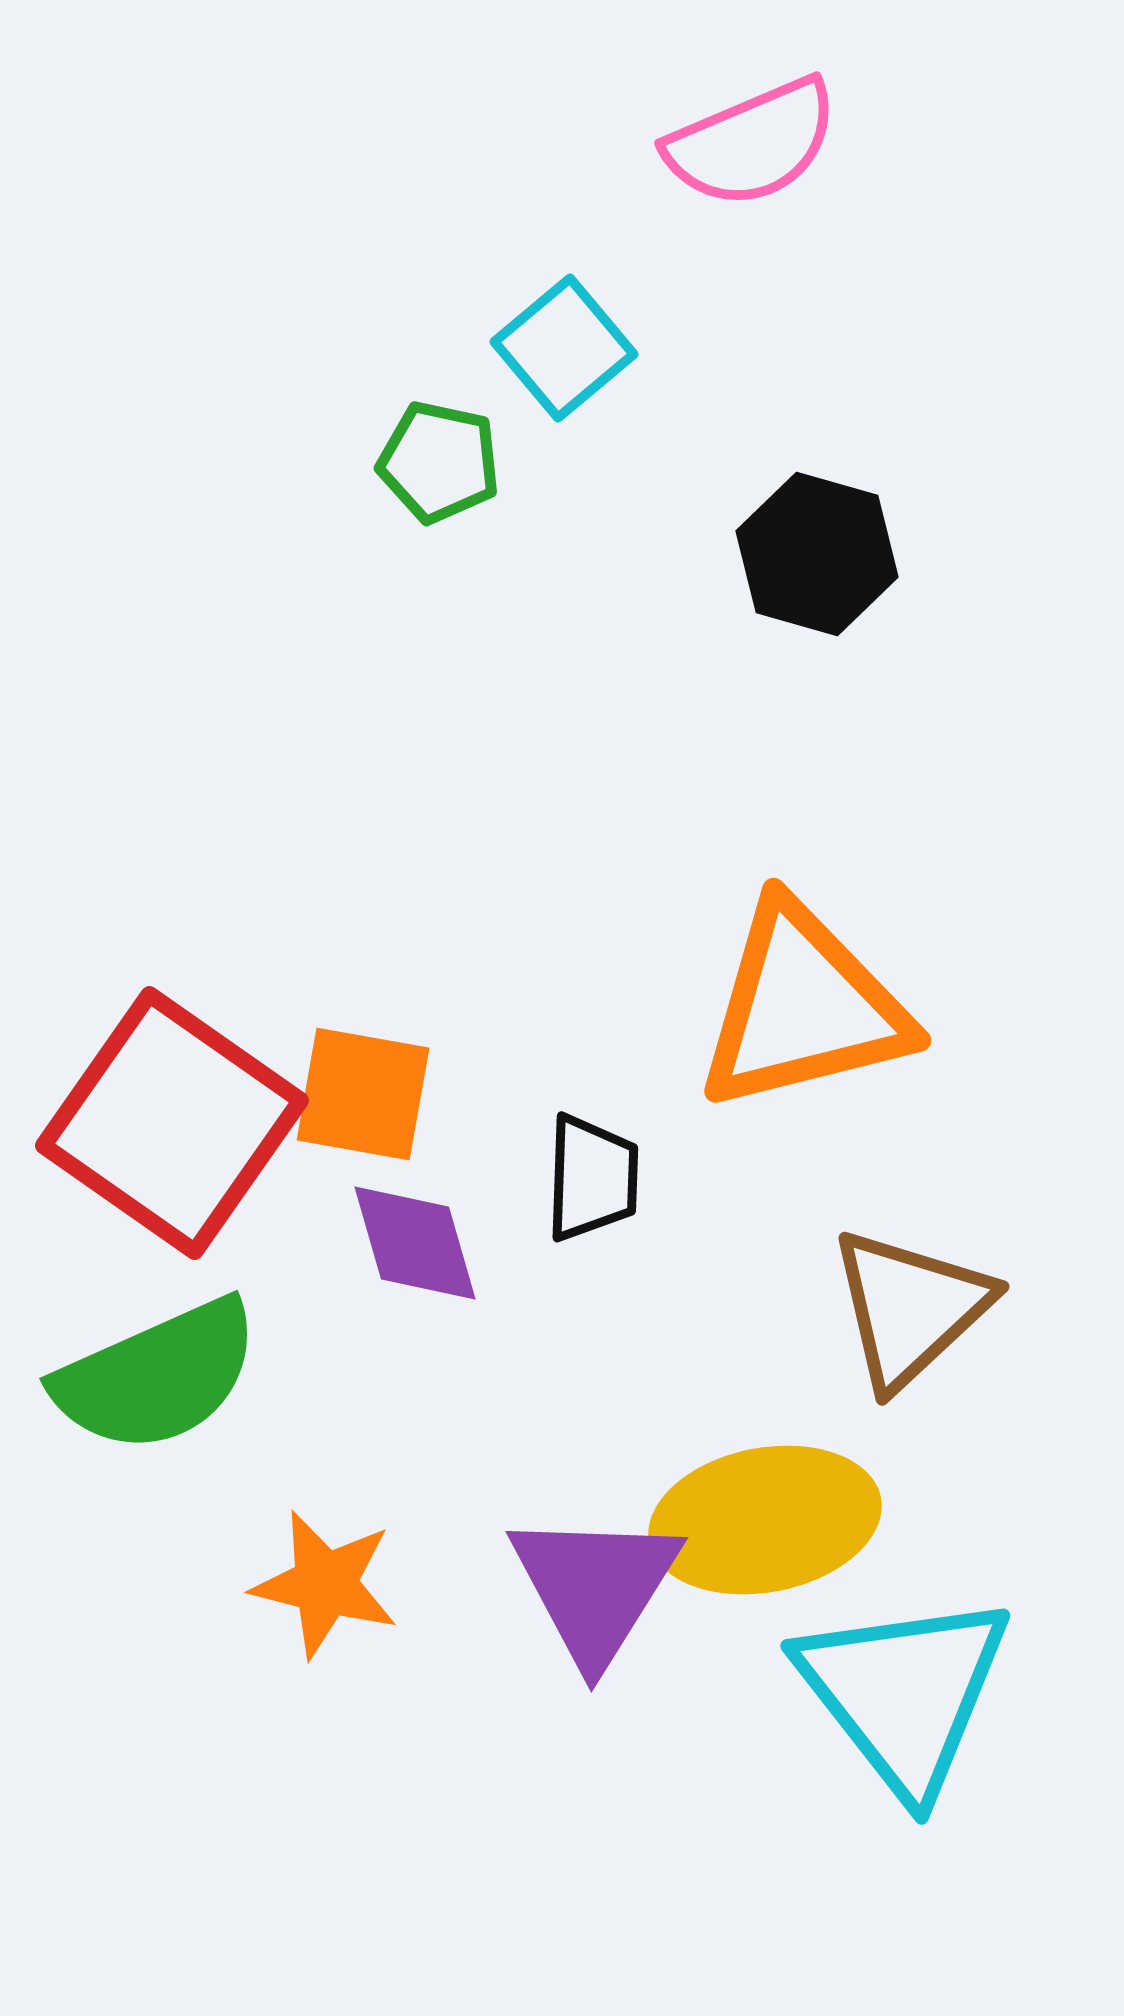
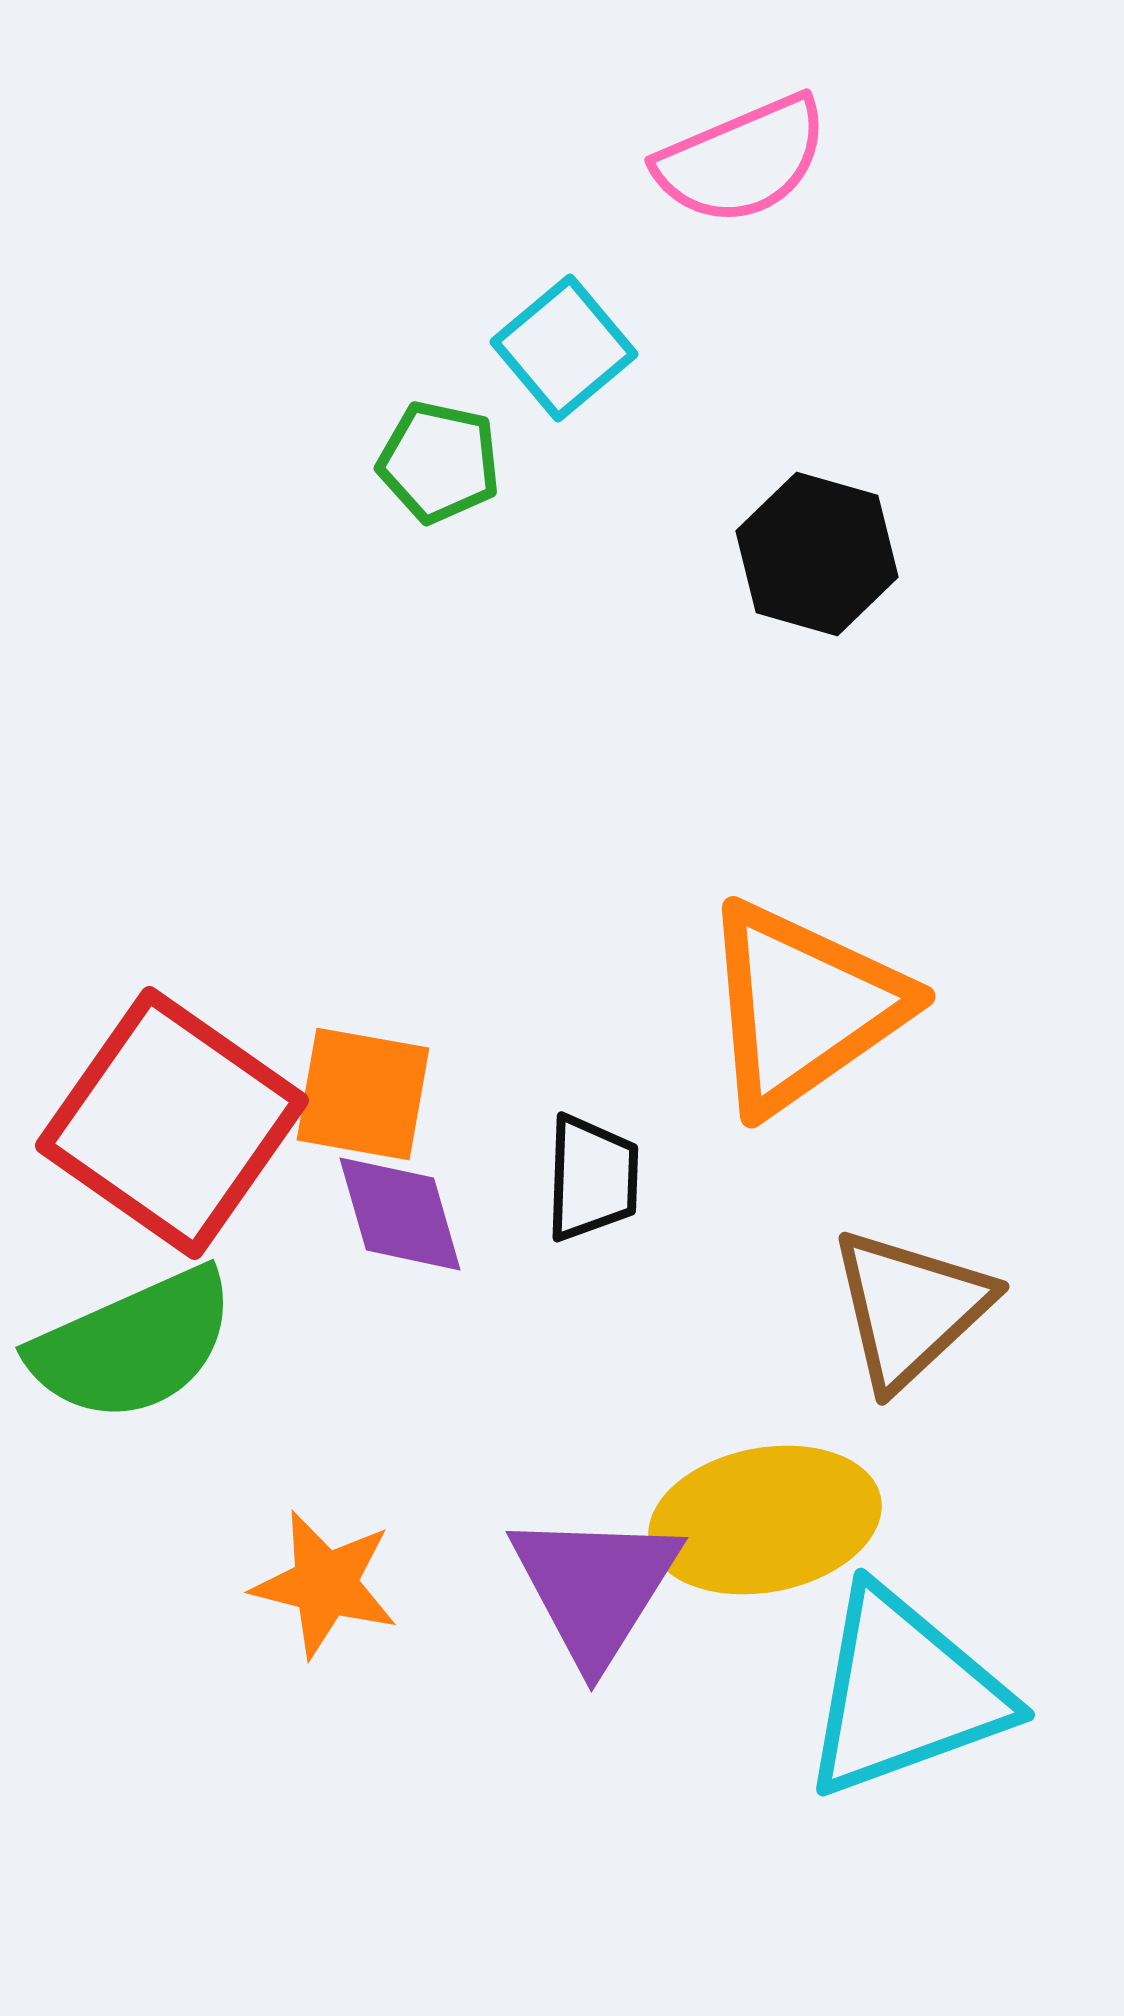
pink semicircle: moved 10 px left, 17 px down
orange triangle: rotated 21 degrees counterclockwise
purple diamond: moved 15 px left, 29 px up
green semicircle: moved 24 px left, 31 px up
cyan triangle: rotated 48 degrees clockwise
